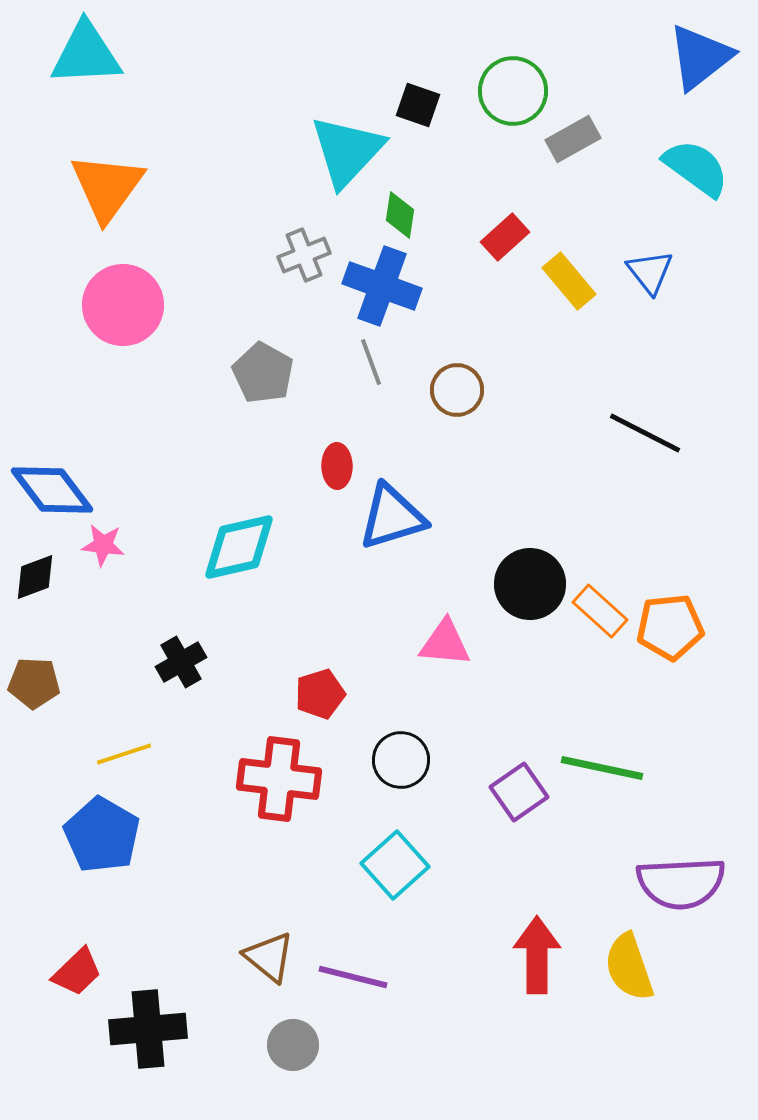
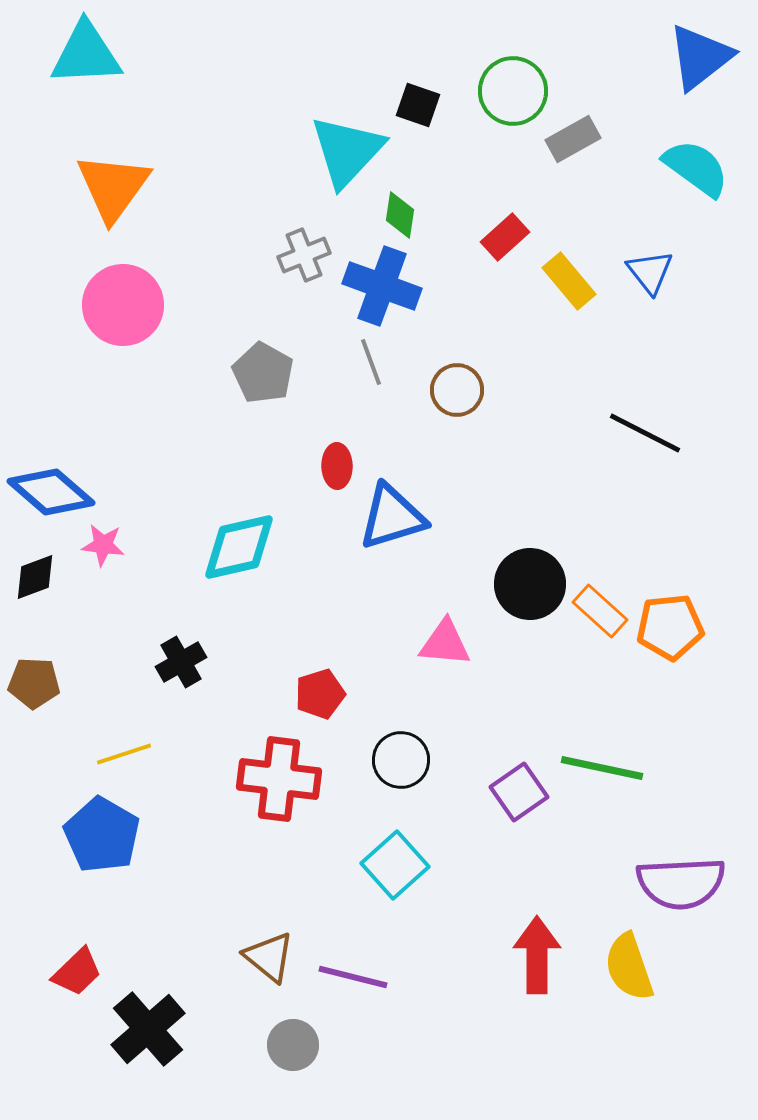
orange triangle at (107, 187): moved 6 px right
blue diamond at (52, 490): moved 1 px left, 2 px down; rotated 12 degrees counterclockwise
black cross at (148, 1029): rotated 36 degrees counterclockwise
